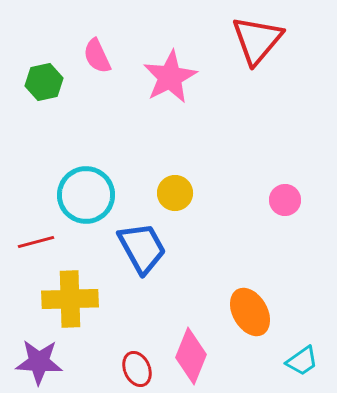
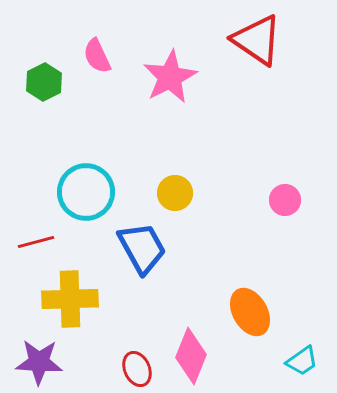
red triangle: rotated 36 degrees counterclockwise
green hexagon: rotated 15 degrees counterclockwise
cyan circle: moved 3 px up
